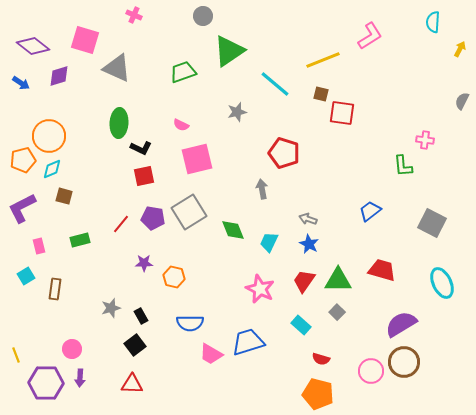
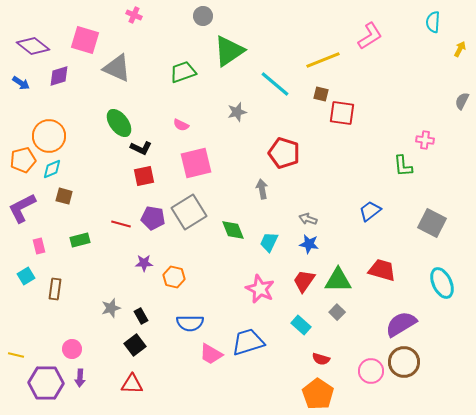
green ellipse at (119, 123): rotated 40 degrees counterclockwise
pink square at (197, 159): moved 1 px left, 4 px down
red line at (121, 224): rotated 66 degrees clockwise
blue star at (309, 244): rotated 18 degrees counterclockwise
yellow line at (16, 355): rotated 56 degrees counterclockwise
orange pentagon at (318, 394): rotated 20 degrees clockwise
